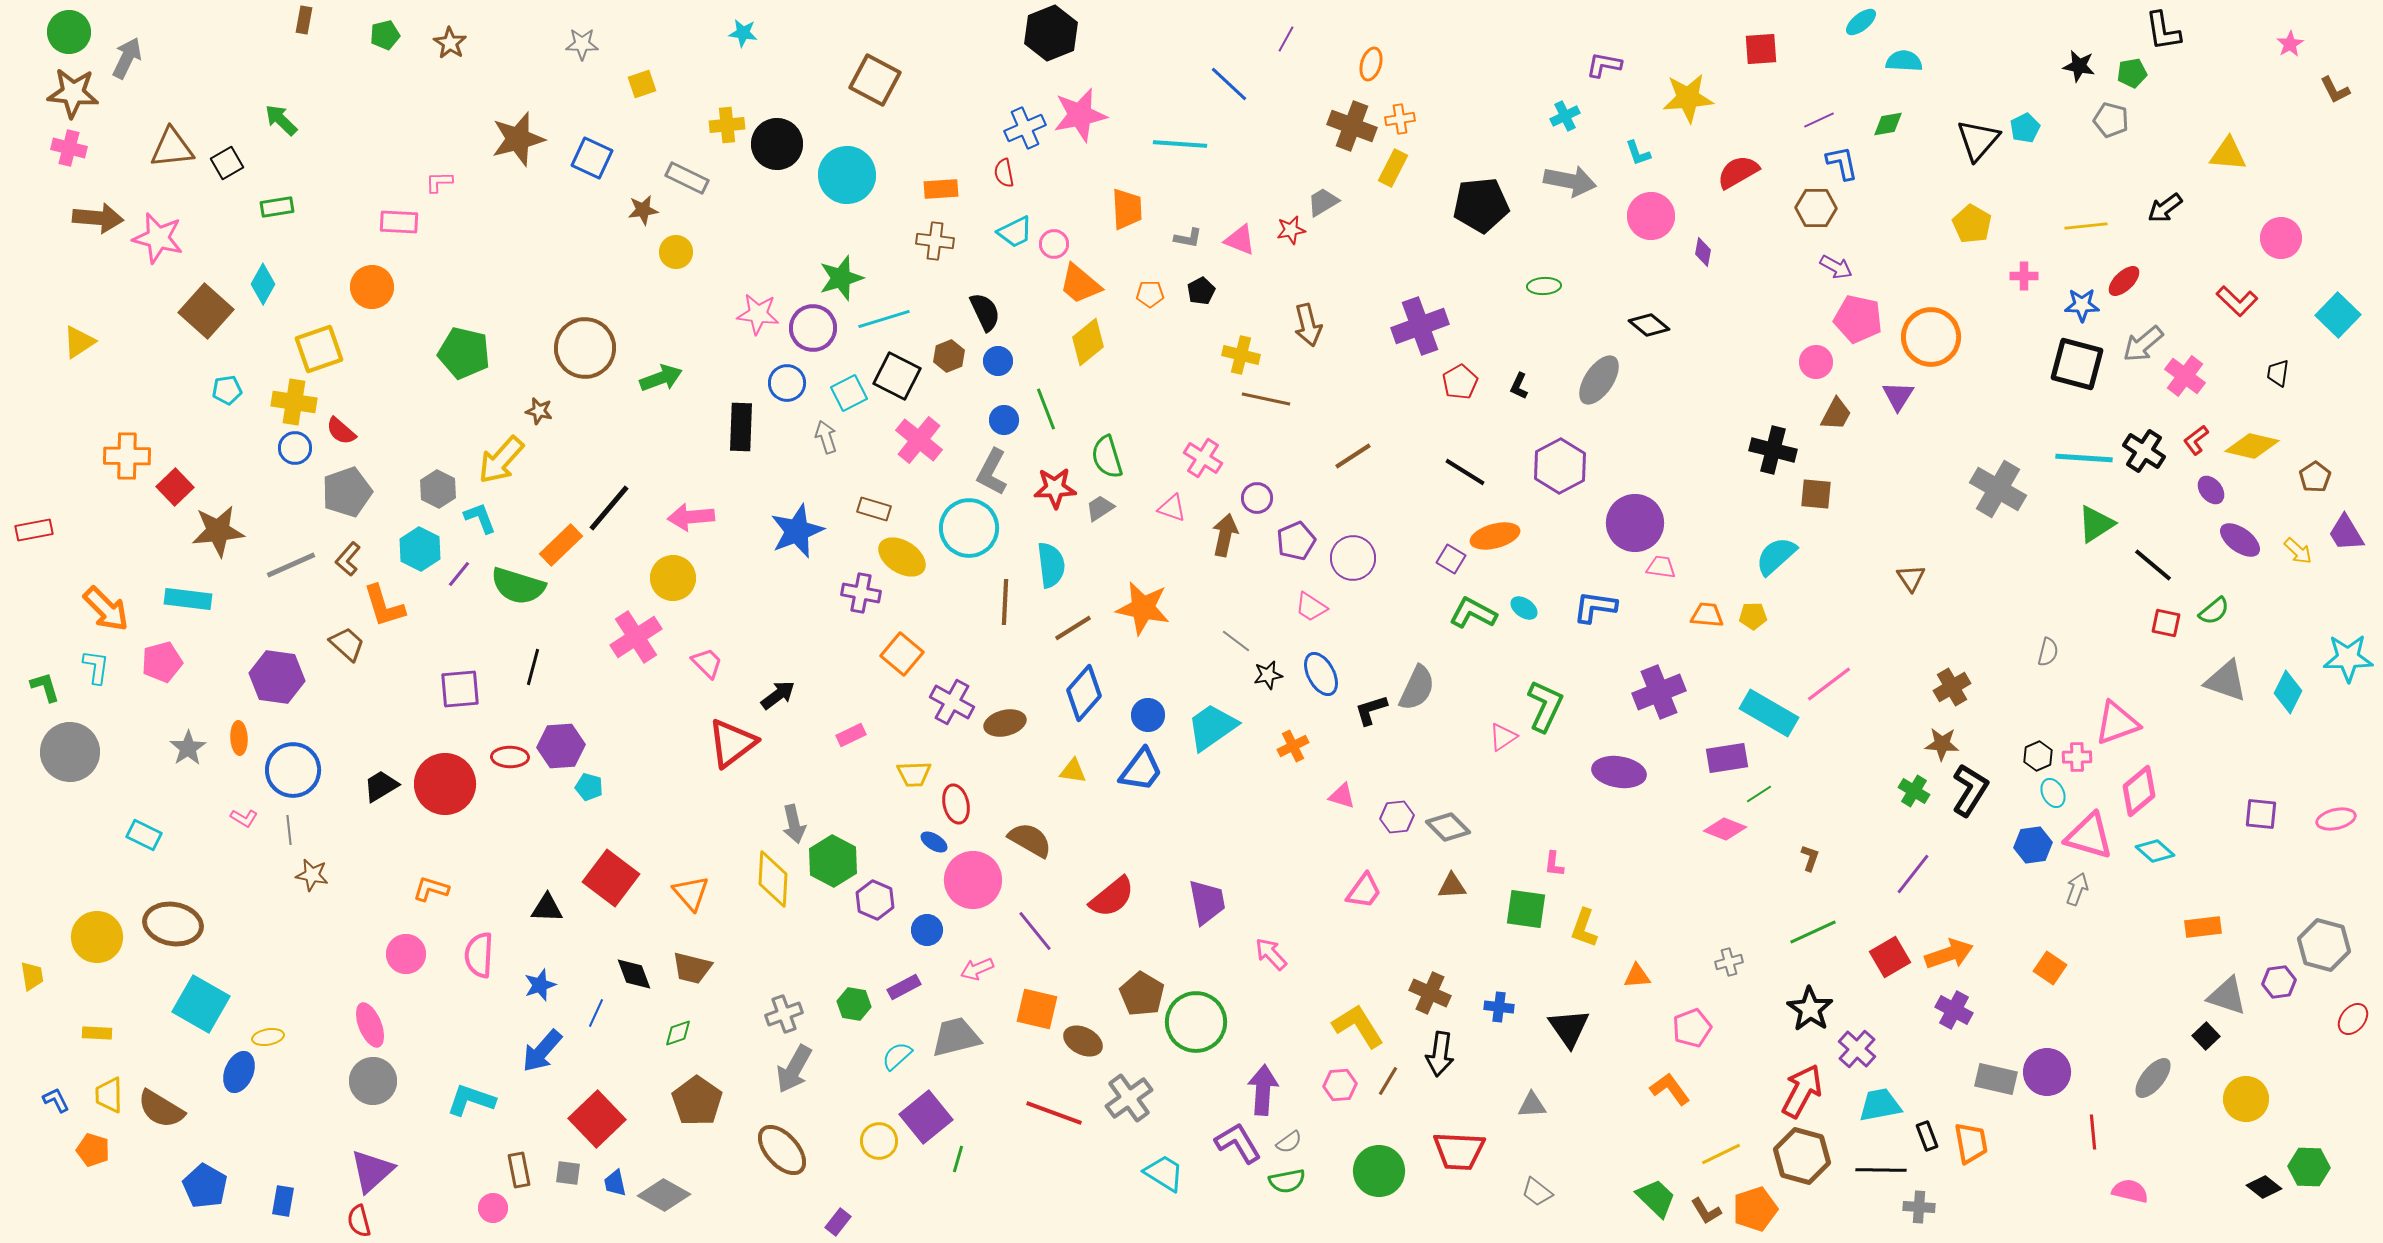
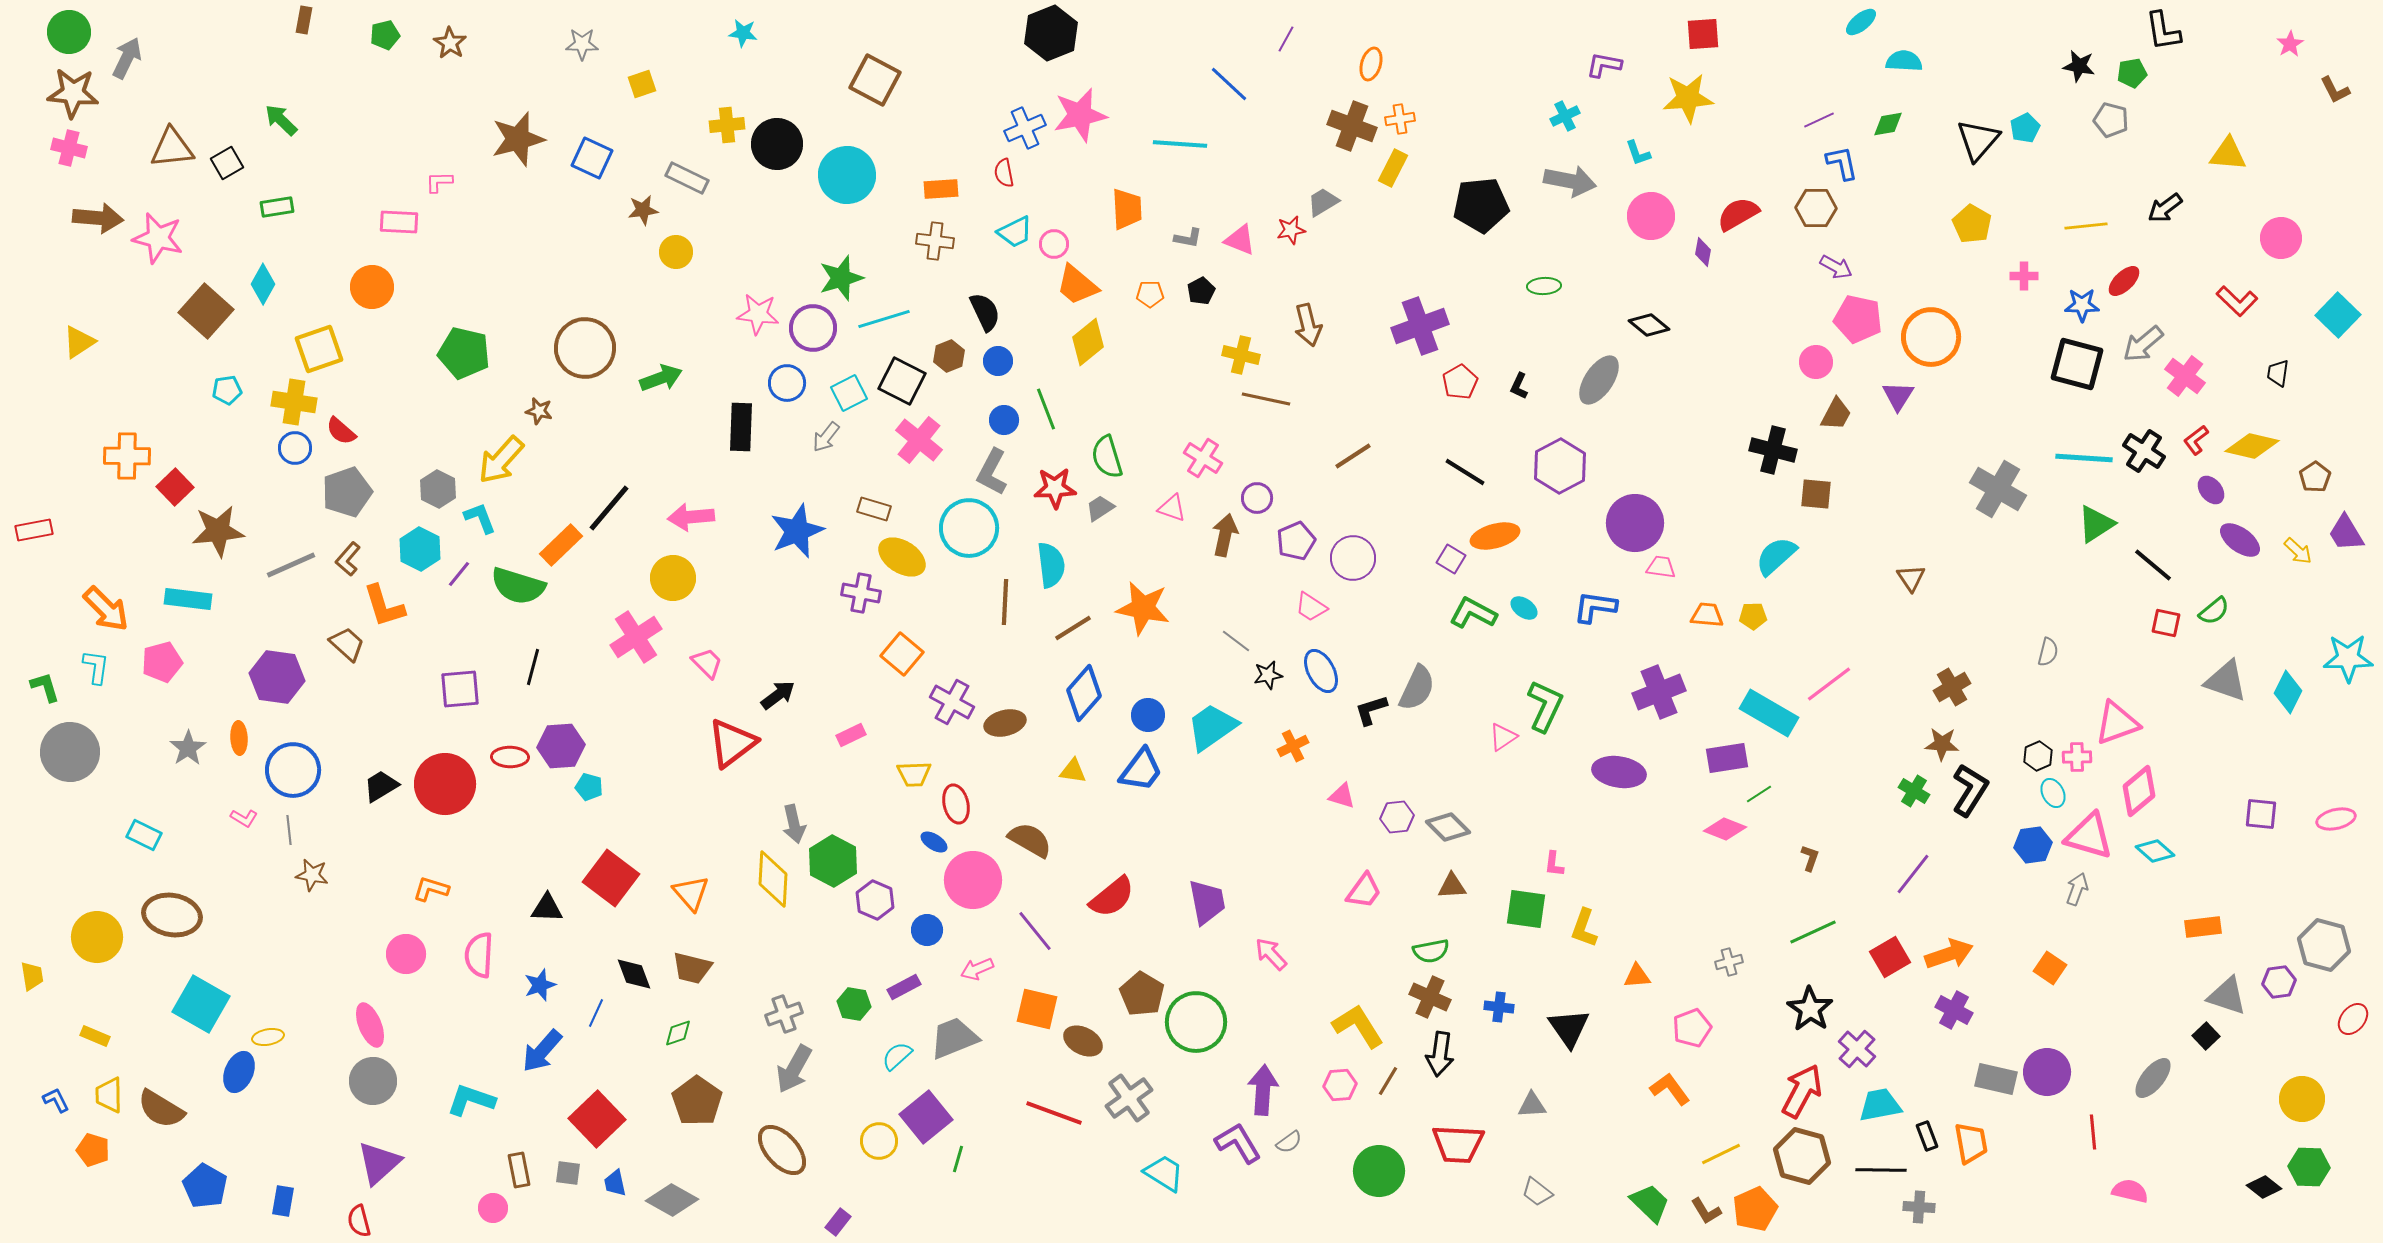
red square at (1761, 49): moved 58 px left, 15 px up
red semicircle at (1738, 172): moved 42 px down
orange trapezoid at (1080, 284): moved 3 px left, 1 px down
black square at (897, 376): moved 5 px right, 5 px down
gray arrow at (826, 437): rotated 124 degrees counterclockwise
blue ellipse at (1321, 674): moved 3 px up
brown ellipse at (173, 924): moved 1 px left, 9 px up
brown cross at (1430, 993): moved 4 px down
yellow rectangle at (97, 1033): moved 2 px left, 3 px down; rotated 20 degrees clockwise
gray trapezoid at (956, 1037): moved 2 px left, 1 px down; rotated 8 degrees counterclockwise
yellow circle at (2246, 1099): moved 56 px right
red trapezoid at (1459, 1151): moved 1 px left, 7 px up
purple triangle at (372, 1171): moved 7 px right, 8 px up
green semicircle at (1287, 1181): moved 144 px right, 230 px up
gray diamond at (664, 1195): moved 8 px right, 5 px down
green trapezoid at (1656, 1198): moved 6 px left, 5 px down
orange pentagon at (1755, 1209): rotated 6 degrees counterclockwise
